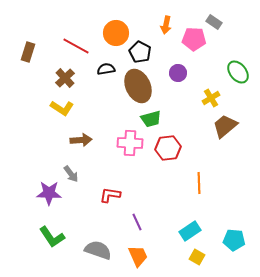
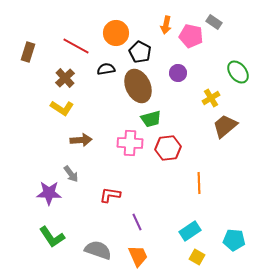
pink pentagon: moved 3 px left, 3 px up; rotated 10 degrees clockwise
